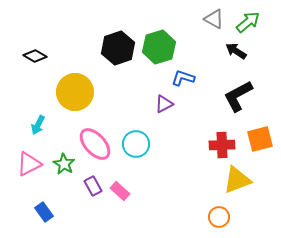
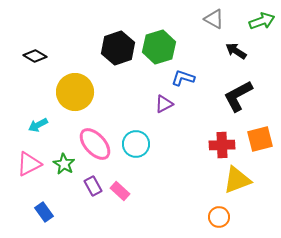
green arrow: moved 14 px right, 1 px up; rotated 20 degrees clockwise
cyan arrow: rotated 36 degrees clockwise
